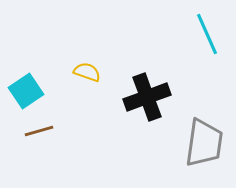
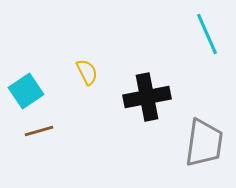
yellow semicircle: rotated 44 degrees clockwise
black cross: rotated 9 degrees clockwise
